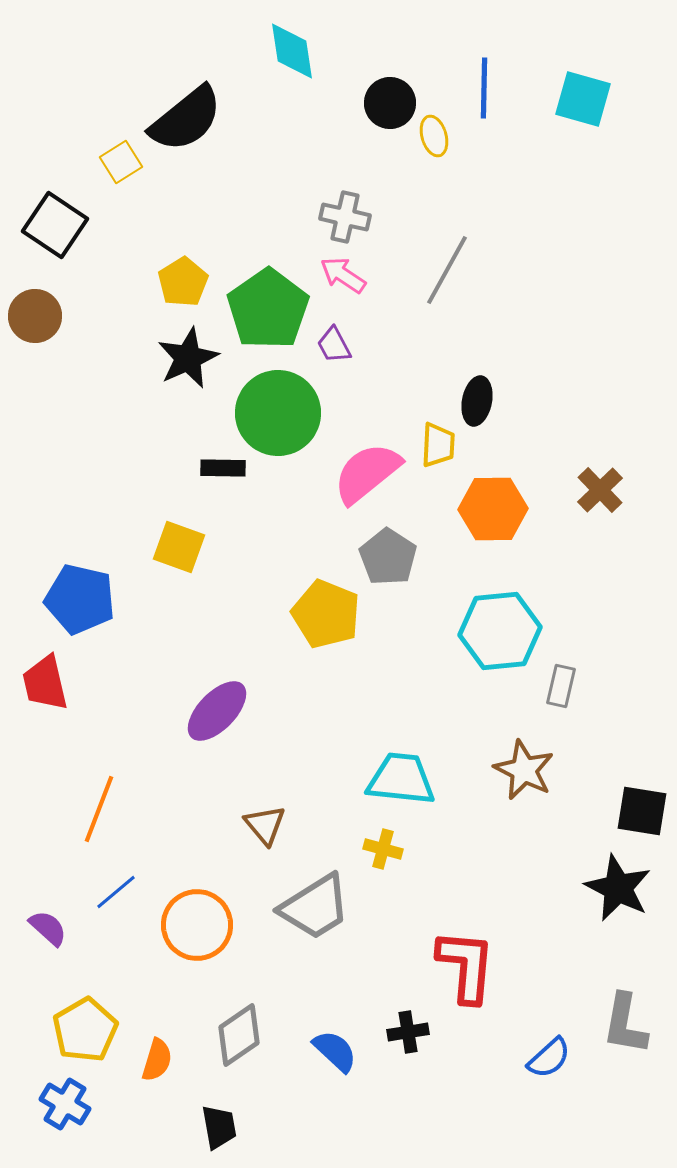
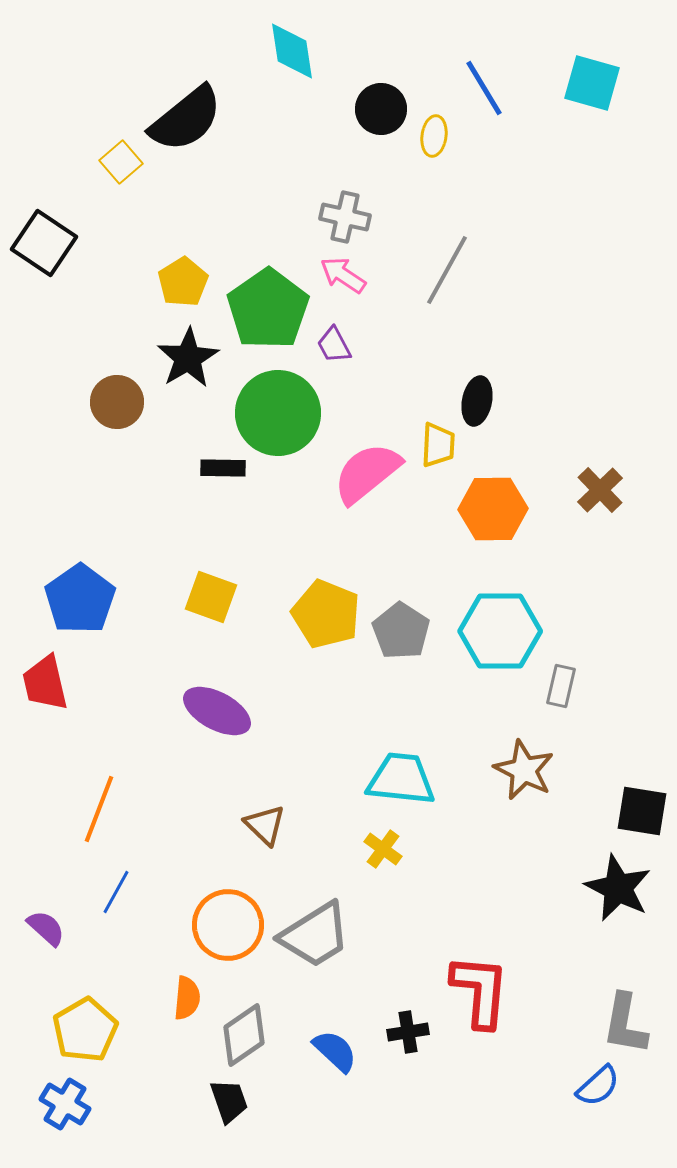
blue line at (484, 88): rotated 32 degrees counterclockwise
cyan square at (583, 99): moved 9 px right, 16 px up
black circle at (390, 103): moved 9 px left, 6 px down
yellow ellipse at (434, 136): rotated 24 degrees clockwise
yellow square at (121, 162): rotated 9 degrees counterclockwise
black square at (55, 225): moved 11 px left, 18 px down
brown circle at (35, 316): moved 82 px right, 86 px down
black star at (188, 358): rotated 6 degrees counterclockwise
yellow square at (179, 547): moved 32 px right, 50 px down
gray pentagon at (388, 557): moved 13 px right, 74 px down
blue pentagon at (80, 599): rotated 24 degrees clockwise
cyan hexagon at (500, 631): rotated 6 degrees clockwise
purple ellipse at (217, 711): rotated 74 degrees clockwise
brown triangle at (265, 825): rotated 6 degrees counterclockwise
yellow cross at (383, 849): rotated 21 degrees clockwise
blue line at (116, 892): rotated 21 degrees counterclockwise
gray trapezoid at (315, 907): moved 28 px down
orange circle at (197, 925): moved 31 px right
purple semicircle at (48, 928): moved 2 px left
red L-shape at (466, 966): moved 14 px right, 25 px down
gray diamond at (239, 1035): moved 5 px right
blue semicircle at (549, 1058): moved 49 px right, 28 px down
orange semicircle at (157, 1060): moved 30 px right, 62 px up; rotated 12 degrees counterclockwise
black trapezoid at (219, 1127): moved 10 px right, 26 px up; rotated 9 degrees counterclockwise
